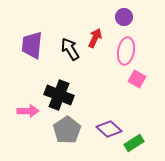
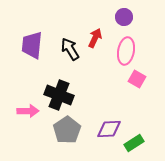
purple diamond: rotated 45 degrees counterclockwise
